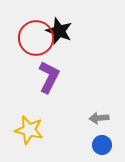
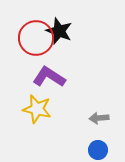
purple L-shape: rotated 84 degrees counterclockwise
yellow star: moved 8 px right, 21 px up
blue circle: moved 4 px left, 5 px down
